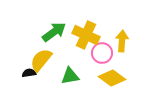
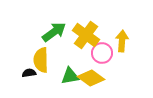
yellow cross: rotated 12 degrees clockwise
yellow semicircle: rotated 40 degrees counterclockwise
yellow diamond: moved 21 px left
